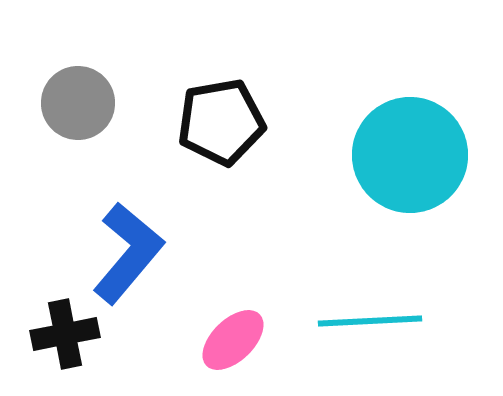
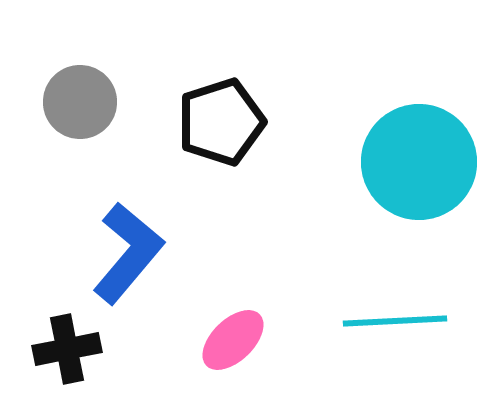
gray circle: moved 2 px right, 1 px up
black pentagon: rotated 8 degrees counterclockwise
cyan circle: moved 9 px right, 7 px down
cyan line: moved 25 px right
black cross: moved 2 px right, 15 px down
